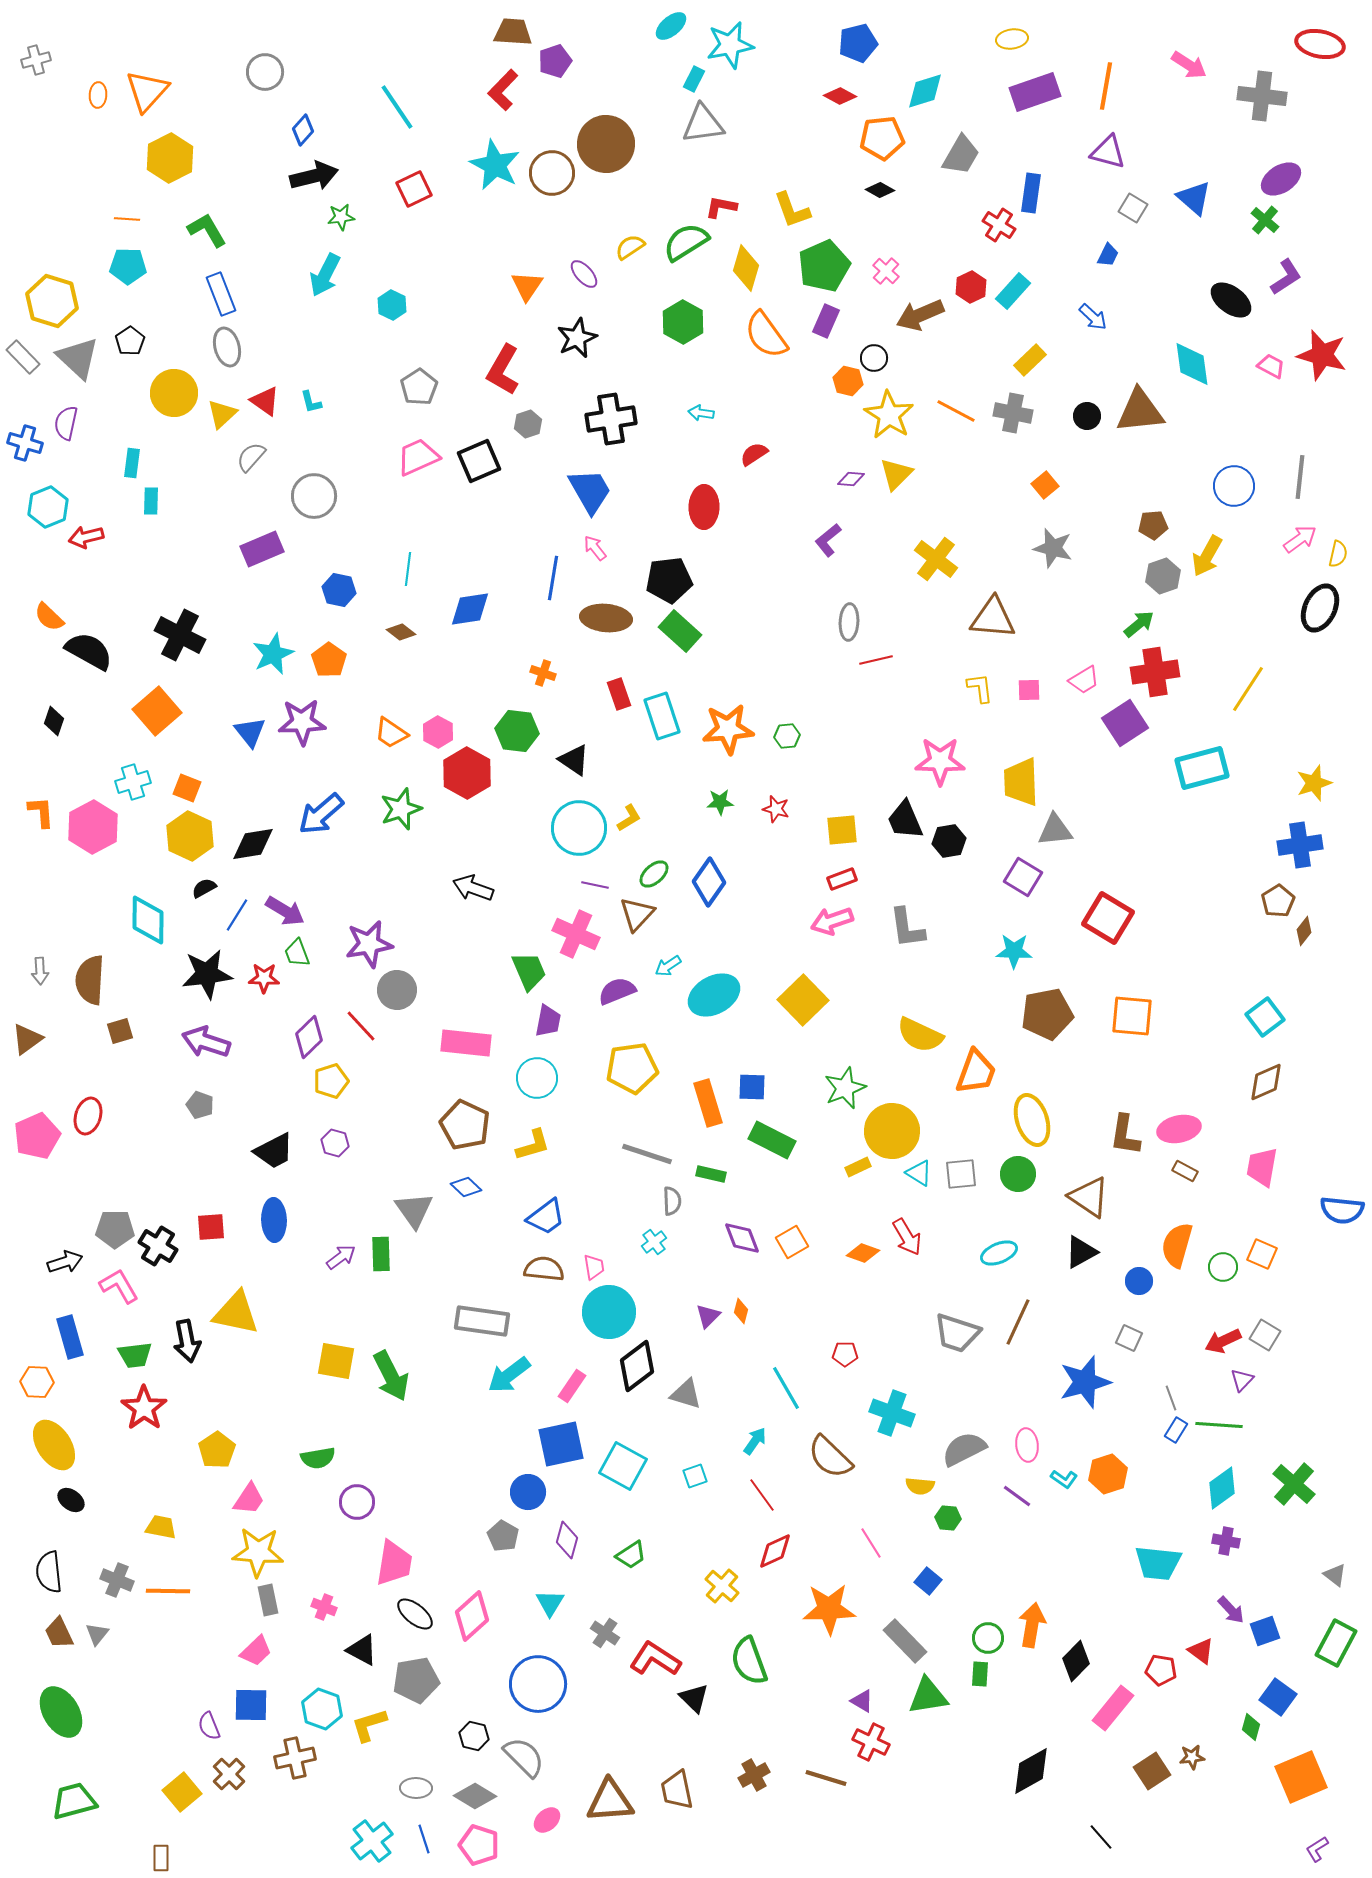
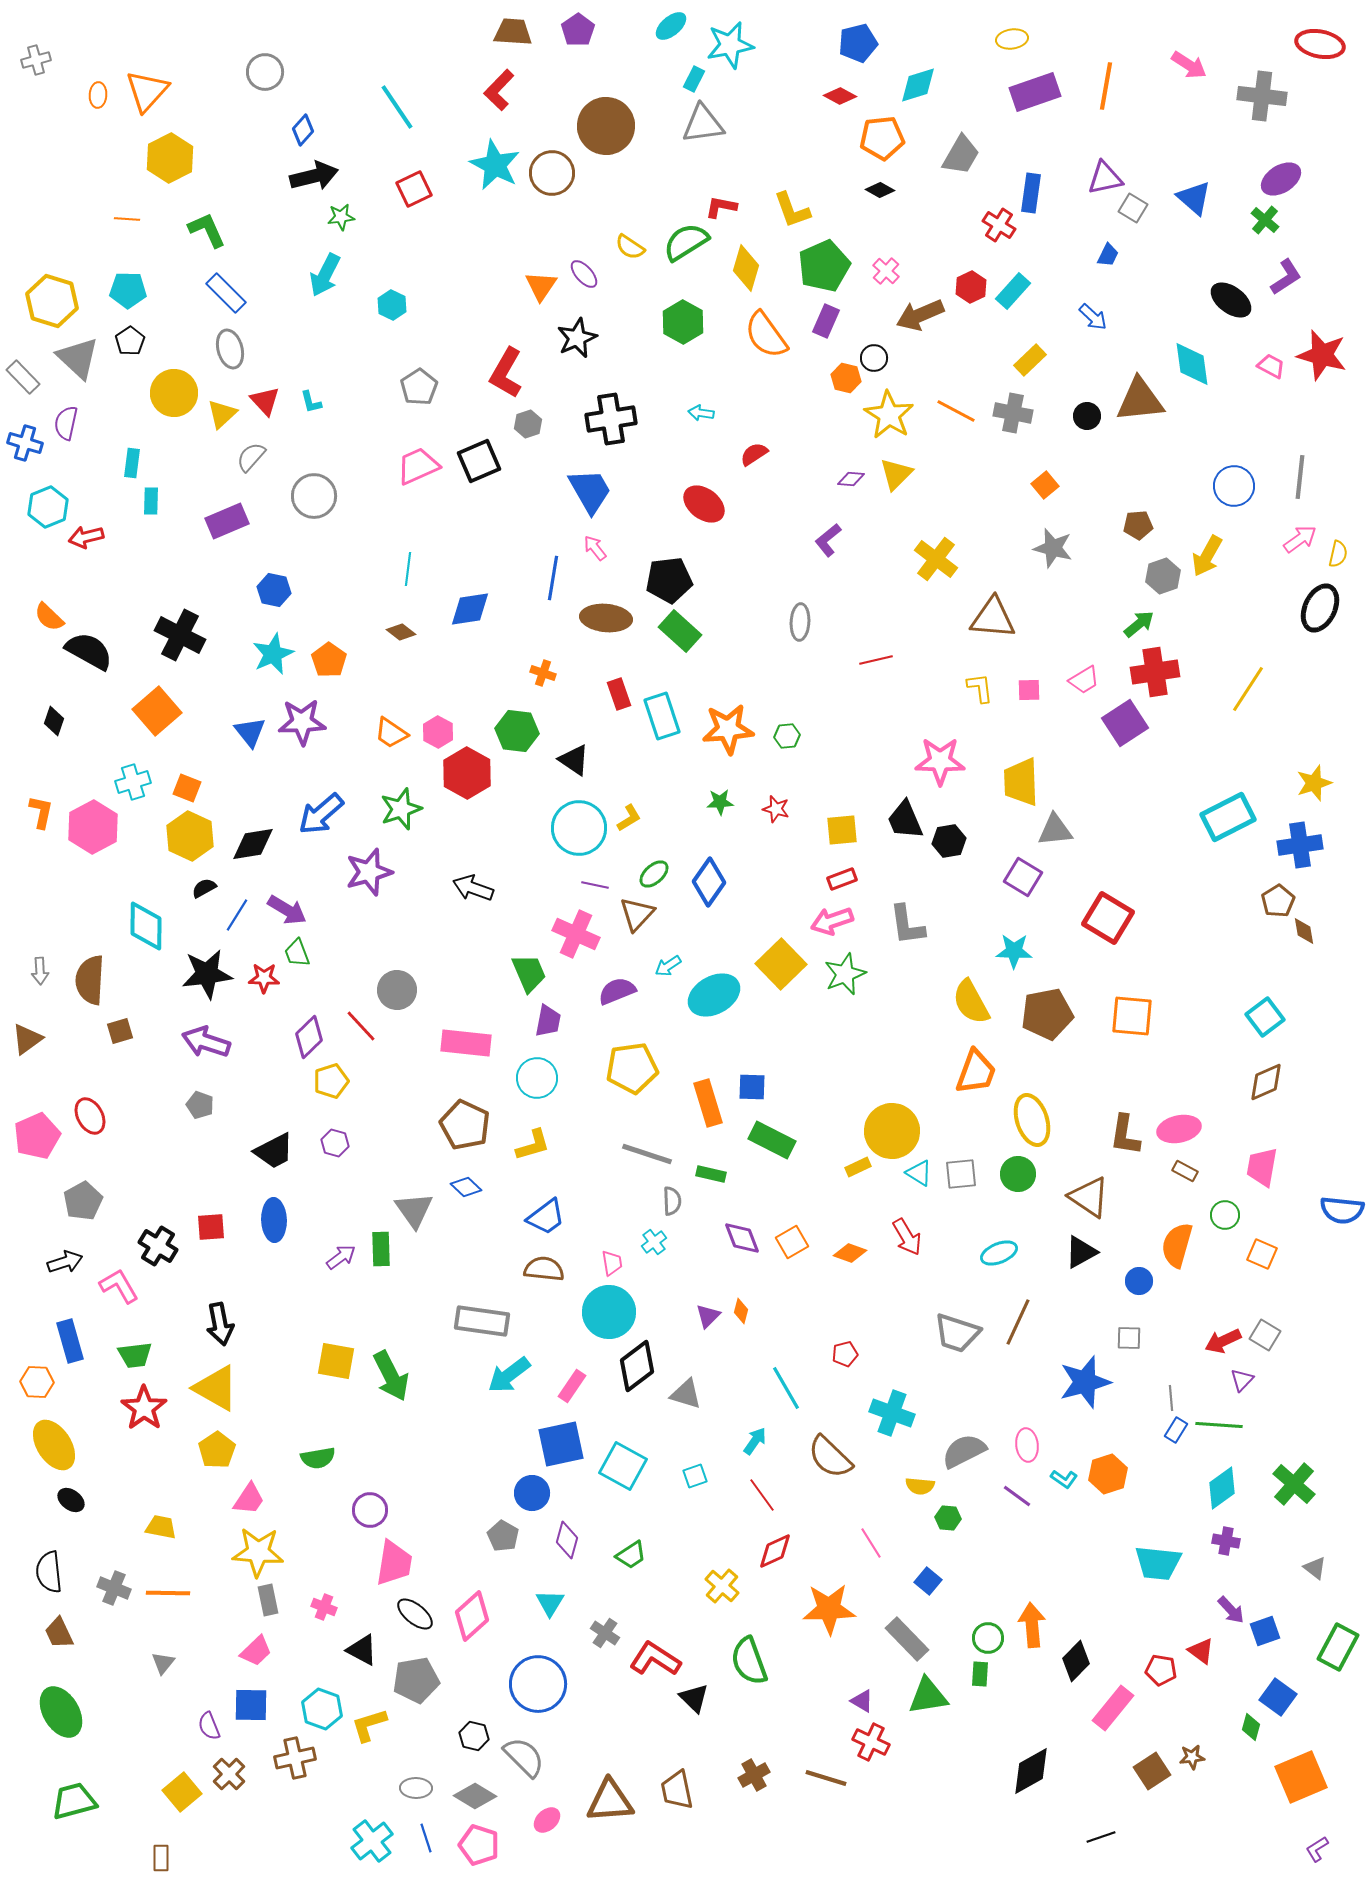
purple pentagon at (555, 61): moved 23 px right, 31 px up; rotated 16 degrees counterclockwise
red L-shape at (503, 90): moved 4 px left
cyan diamond at (925, 91): moved 7 px left, 6 px up
brown circle at (606, 144): moved 18 px up
purple triangle at (1108, 152): moved 3 px left, 26 px down; rotated 27 degrees counterclockwise
green L-shape at (207, 230): rotated 6 degrees clockwise
yellow semicircle at (630, 247): rotated 112 degrees counterclockwise
cyan pentagon at (128, 266): moved 24 px down
orange triangle at (527, 286): moved 14 px right
blue rectangle at (221, 294): moved 5 px right, 1 px up; rotated 24 degrees counterclockwise
gray ellipse at (227, 347): moved 3 px right, 2 px down
gray rectangle at (23, 357): moved 20 px down
red L-shape at (503, 370): moved 3 px right, 3 px down
orange hexagon at (848, 381): moved 2 px left, 3 px up
red triangle at (265, 401): rotated 12 degrees clockwise
brown triangle at (1140, 411): moved 11 px up
pink trapezoid at (418, 457): moved 9 px down
red ellipse at (704, 507): moved 3 px up; rotated 54 degrees counterclockwise
brown pentagon at (1153, 525): moved 15 px left
purple rectangle at (262, 549): moved 35 px left, 28 px up
blue hexagon at (339, 590): moved 65 px left
gray ellipse at (849, 622): moved 49 px left
cyan rectangle at (1202, 768): moved 26 px right, 49 px down; rotated 12 degrees counterclockwise
orange L-shape at (41, 812): rotated 16 degrees clockwise
purple arrow at (285, 911): moved 2 px right, 1 px up
cyan diamond at (148, 920): moved 2 px left, 6 px down
gray L-shape at (907, 928): moved 3 px up
brown diamond at (1304, 931): rotated 48 degrees counterclockwise
purple star at (369, 944): moved 72 px up; rotated 6 degrees counterclockwise
green trapezoid at (529, 971): moved 2 px down
yellow square at (803, 1000): moved 22 px left, 36 px up
yellow semicircle at (920, 1035): moved 51 px right, 33 px up; rotated 36 degrees clockwise
green star at (845, 1088): moved 114 px up
red ellipse at (88, 1116): moved 2 px right; rotated 45 degrees counterclockwise
gray pentagon at (115, 1229): moved 32 px left, 28 px up; rotated 30 degrees counterclockwise
orange diamond at (863, 1253): moved 13 px left
green rectangle at (381, 1254): moved 5 px up
pink trapezoid at (594, 1267): moved 18 px right, 4 px up
green circle at (1223, 1267): moved 2 px right, 52 px up
yellow triangle at (236, 1313): moved 20 px left, 75 px down; rotated 18 degrees clockwise
blue rectangle at (70, 1337): moved 4 px down
gray square at (1129, 1338): rotated 24 degrees counterclockwise
black arrow at (187, 1341): moved 33 px right, 17 px up
red pentagon at (845, 1354): rotated 15 degrees counterclockwise
gray line at (1171, 1398): rotated 15 degrees clockwise
gray semicircle at (964, 1449): moved 2 px down
blue circle at (528, 1492): moved 4 px right, 1 px down
purple circle at (357, 1502): moved 13 px right, 8 px down
gray triangle at (1335, 1575): moved 20 px left, 7 px up
gray cross at (117, 1580): moved 3 px left, 8 px down
orange line at (168, 1591): moved 2 px down
orange arrow at (1032, 1625): rotated 15 degrees counterclockwise
gray triangle at (97, 1634): moved 66 px right, 29 px down
gray rectangle at (905, 1641): moved 2 px right, 2 px up
green rectangle at (1336, 1643): moved 2 px right, 4 px down
black line at (1101, 1837): rotated 68 degrees counterclockwise
blue line at (424, 1839): moved 2 px right, 1 px up
